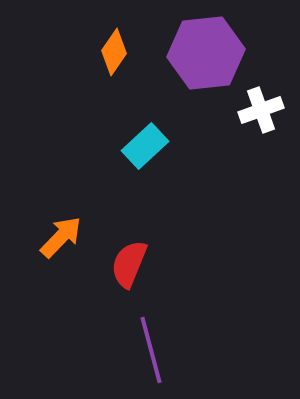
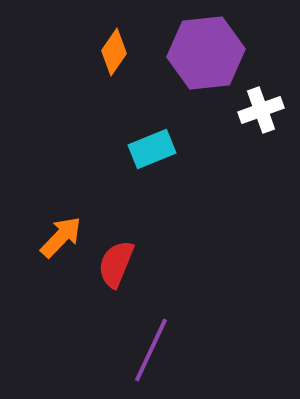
cyan rectangle: moved 7 px right, 3 px down; rotated 21 degrees clockwise
red semicircle: moved 13 px left
purple line: rotated 40 degrees clockwise
